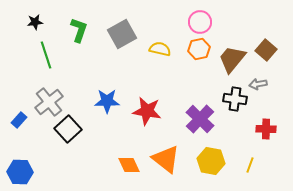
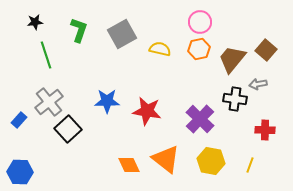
red cross: moved 1 px left, 1 px down
